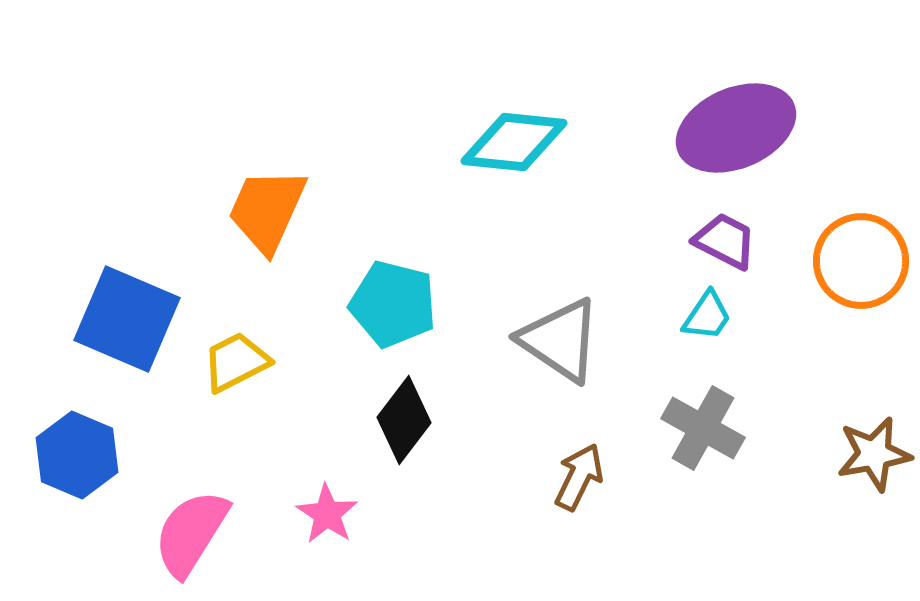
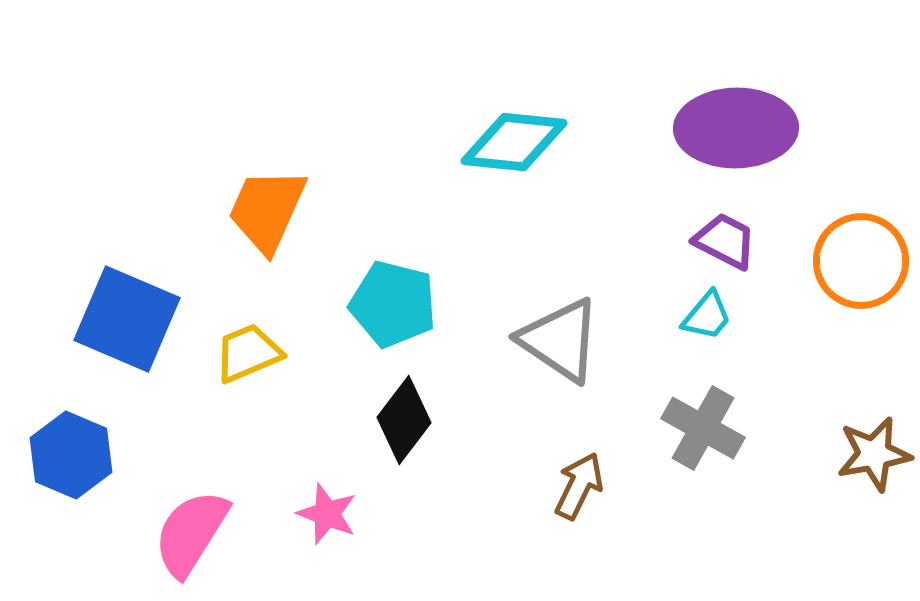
purple ellipse: rotated 22 degrees clockwise
cyan trapezoid: rotated 6 degrees clockwise
yellow trapezoid: moved 12 px right, 9 px up; rotated 4 degrees clockwise
blue hexagon: moved 6 px left
brown arrow: moved 9 px down
pink star: rotated 12 degrees counterclockwise
